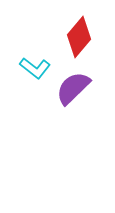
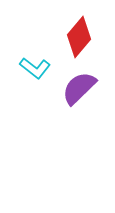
purple semicircle: moved 6 px right
